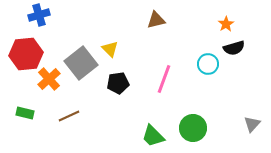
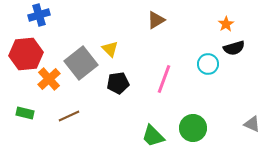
brown triangle: rotated 18 degrees counterclockwise
gray triangle: rotated 48 degrees counterclockwise
